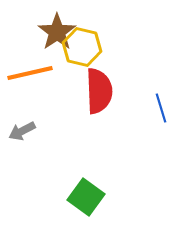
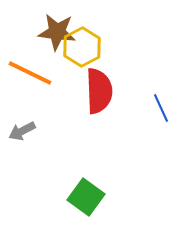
brown star: rotated 30 degrees counterclockwise
yellow hexagon: rotated 18 degrees clockwise
orange line: rotated 39 degrees clockwise
blue line: rotated 8 degrees counterclockwise
